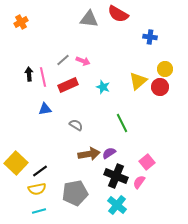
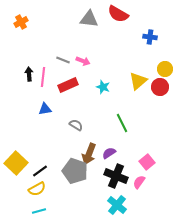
gray line: rotated 64 degrees clockwise
pink line: rotated 18 degrees clockwise
brown arrow: rotated 120 degrees clockwise
yellow semicircle: rotated 18 degrees counterclockwise
gray pentagon: moved 22 px up; rotated 30 degrees clockwise
